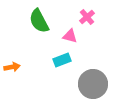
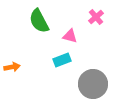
pink cross: moved 9 px right
